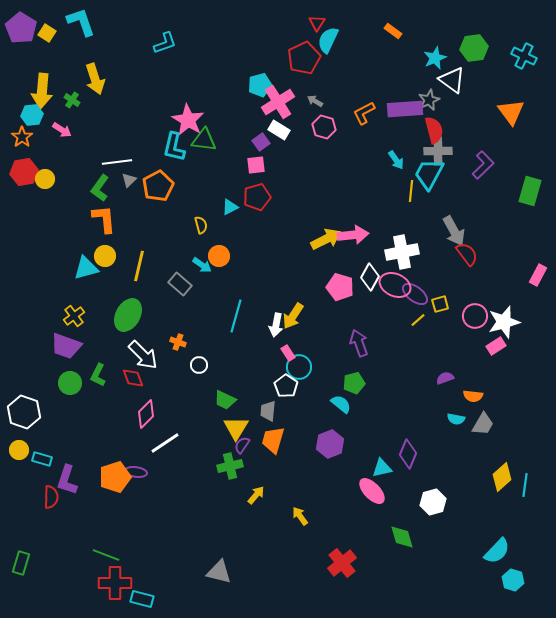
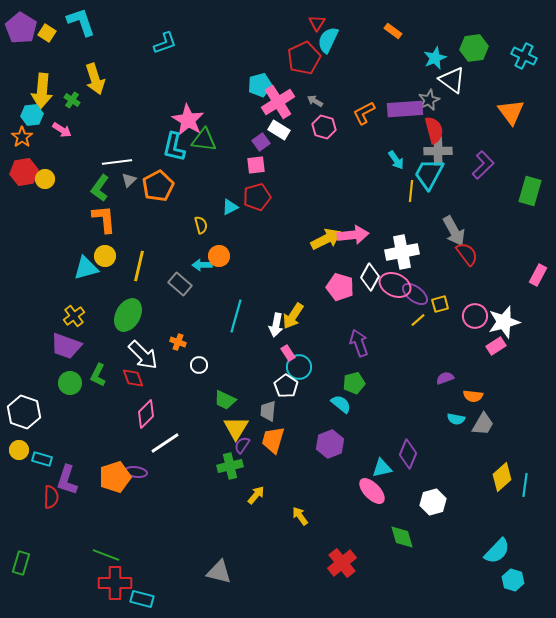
cyan arrow at (202, 265): rotated 144 degrees clockwise
